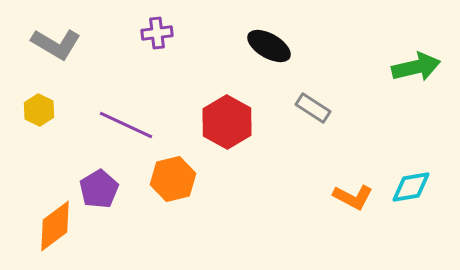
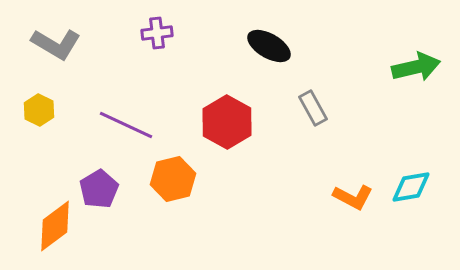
gray rectangle: rotated 28 degrees clockwise
